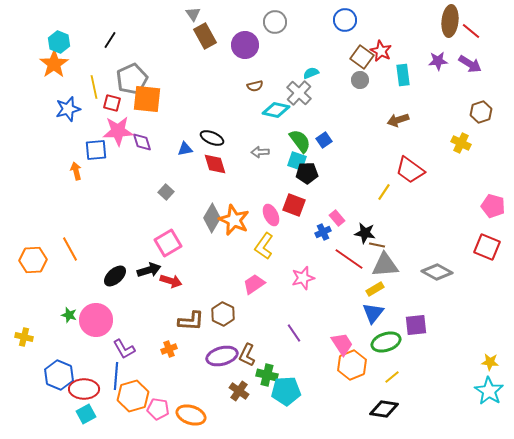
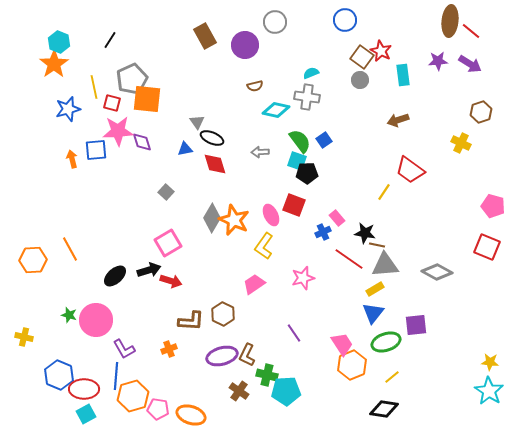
gray triangle at (193, 14): moved 4 px right, 108 px down
gray cross at (299, 93): moved 8 px right, 4 px down; rotated 35 degrees counterclockwise
orange arrow at (76, 171): moved 4 px left, 12 px up
